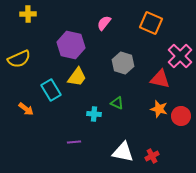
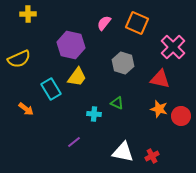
orange square: moved 14 px left
pink cross: moved 7 px left, 9 px up
cyan rectangle: moved 1 px up
purple line: rotated 32 degrees counterclockwise
